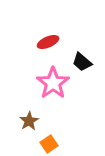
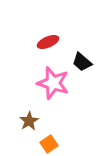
pink star: rotated 20 degrees counterclockwise
